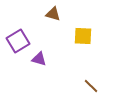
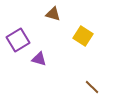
yellow square: rotated 30 degrees clockwise
purple square: moved 1 px up
brown line: moved 1 px right, 1 px down
